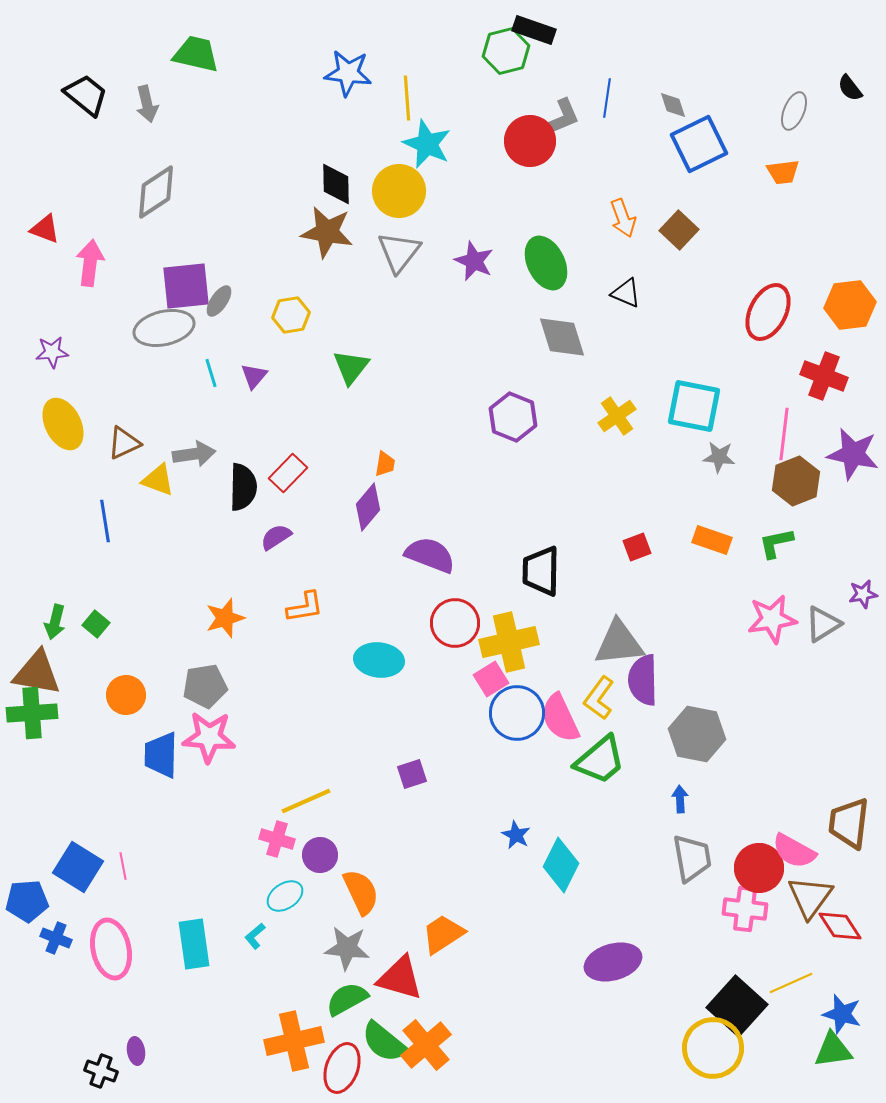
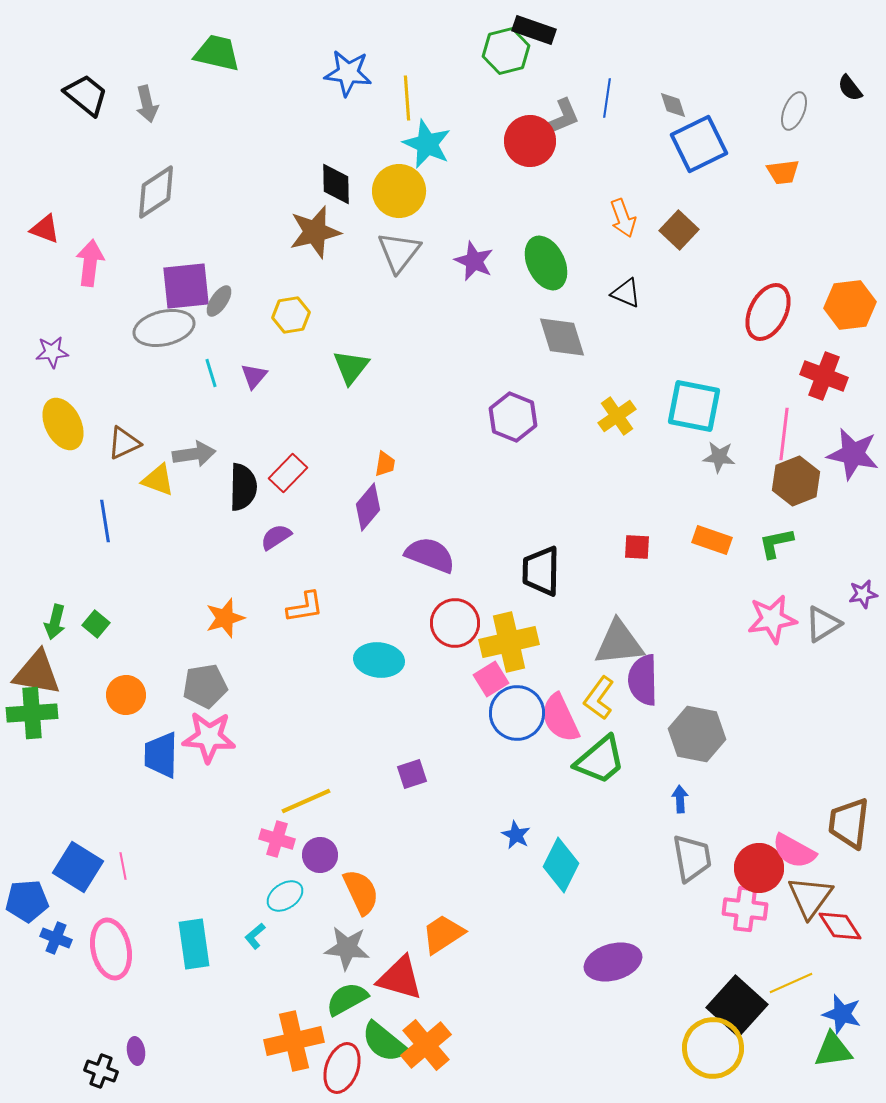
green trapezoid at (196, 54): moved 21 px right, 1 px up
brown star at (327, 232): moved 12 px left; rotated 24 degrees counterclockwise
red square at (637, 547): rotated 24 degrees clockwise
